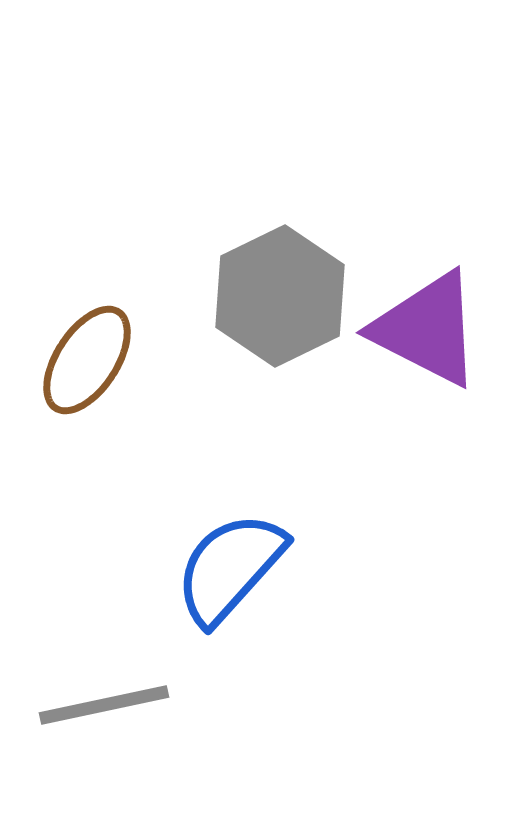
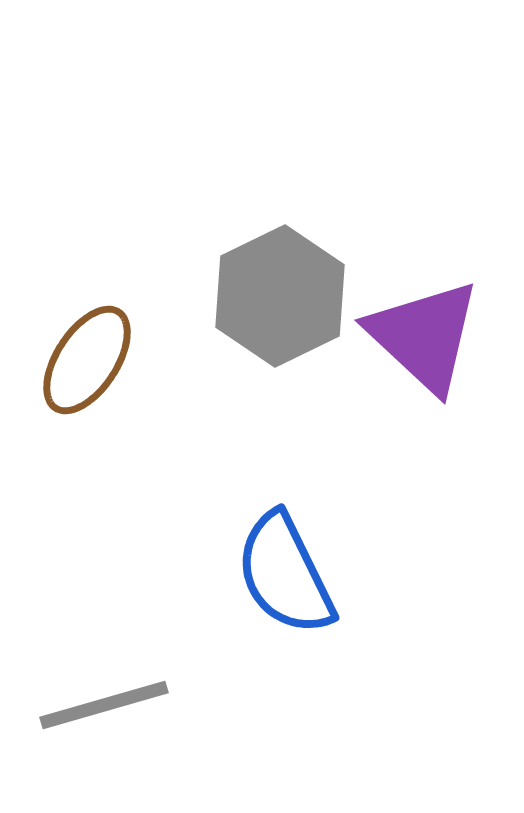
purple triangle: moved 3 px left, 7 px down; rotated 16 degrees clockwise
blue semicircle: moved 55 px right, 6 px down; rotated 68 degrees counterclockwise
gray line: rotated 4 degrees counterclockwise
